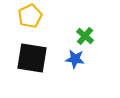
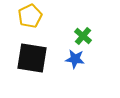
green cross: moved 2 px left
